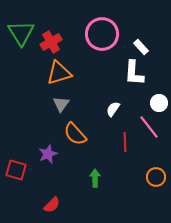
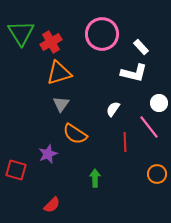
white L-shape: rotated 80 degrees counterclockwise
orange semicircle: rotated 15 degrees counterclockwise
orange circle: moved 1 px right, 3 px up
